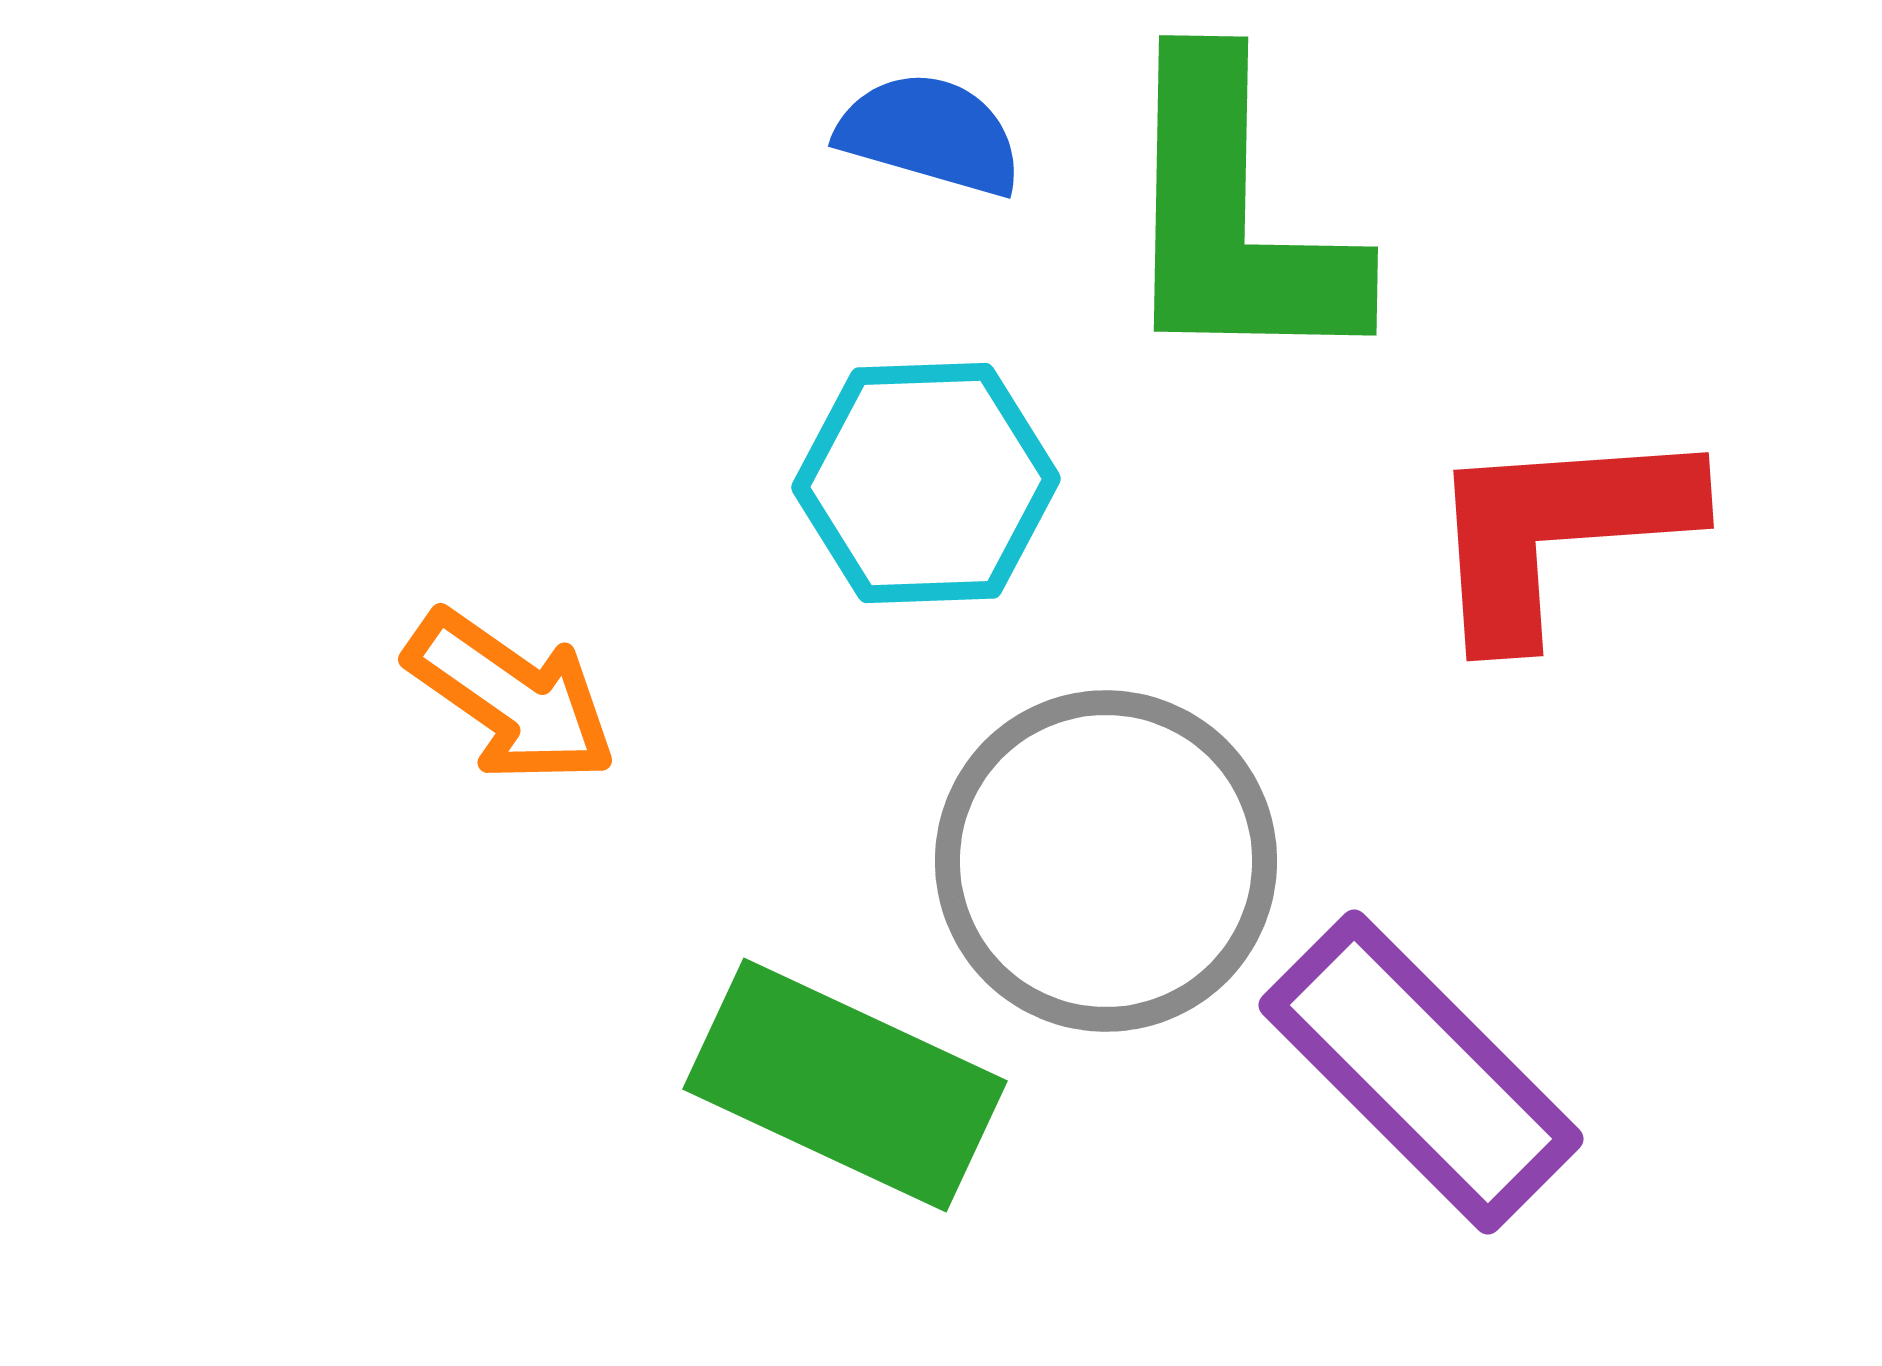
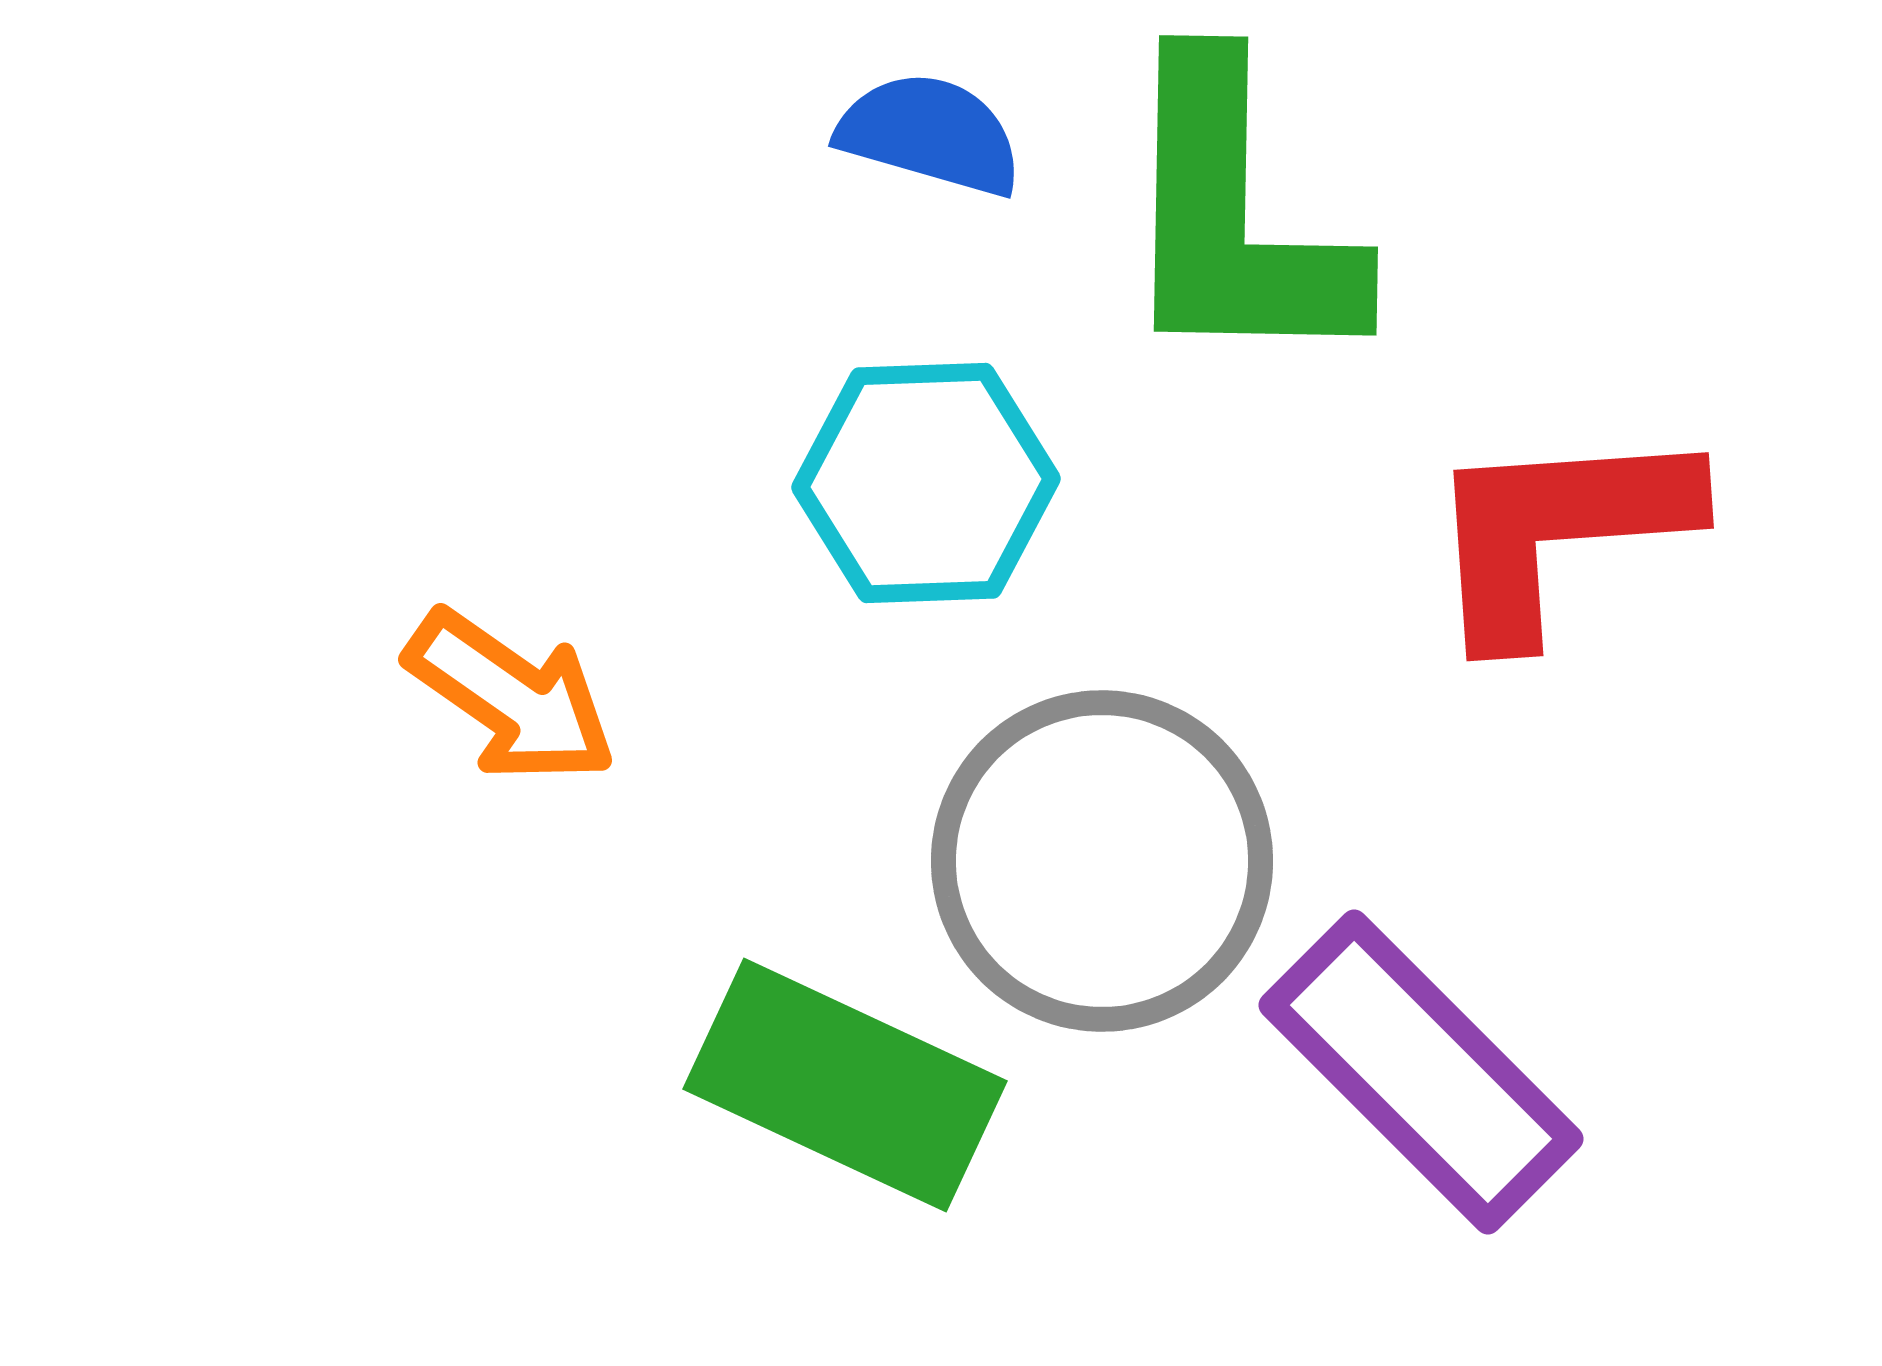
gray circle: moved 4 px left
